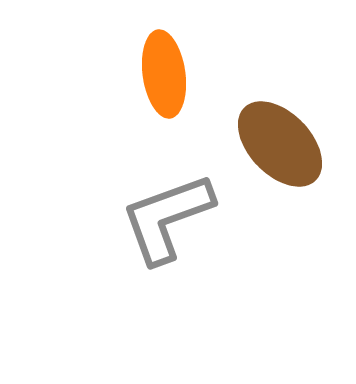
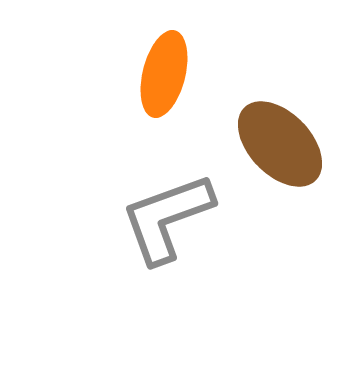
orange ellipse: rotated 22 degrees clockwise
